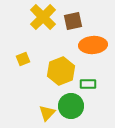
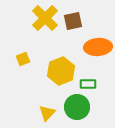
yellow cross: moved 2 px right, 1 px down
orange ellipse: moved 5 px right, 2 px down
green circle: moved 6 px right, 1 px down
